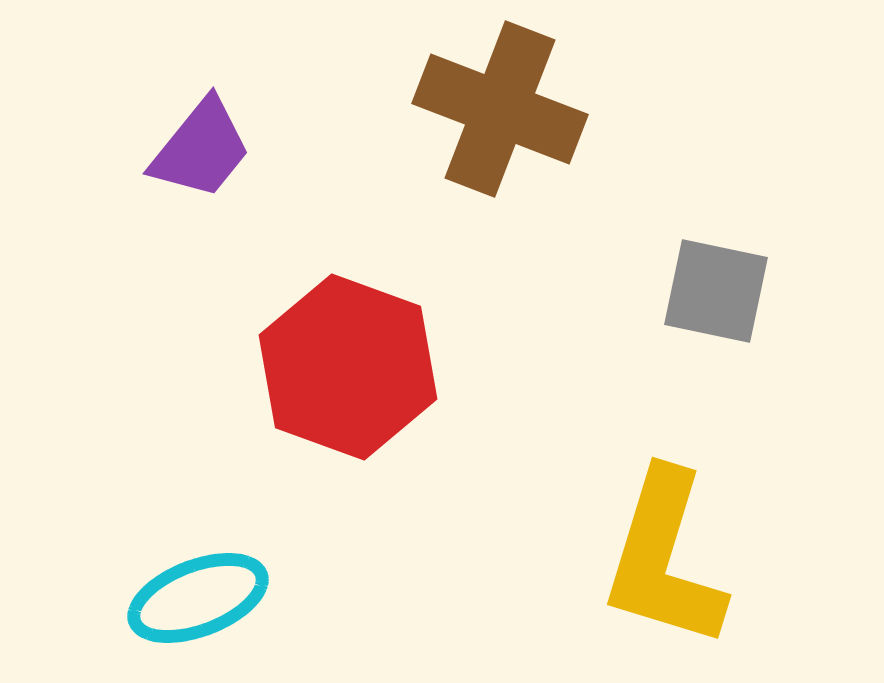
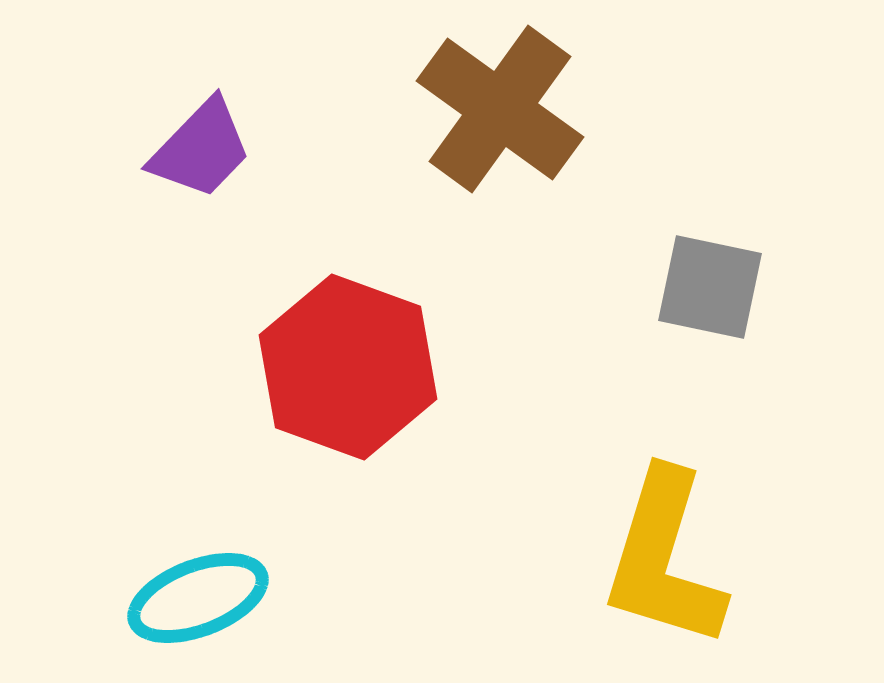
brown cross: rotated 15 degrees clockwise
purple trapezoid: rotated 5 degrees clockwise
gray square: moved 6 px left, 4 px up
